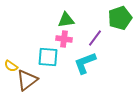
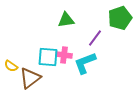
pink cross: moved 16 px down
brown triangle: moved 3 px right, 2 px up
